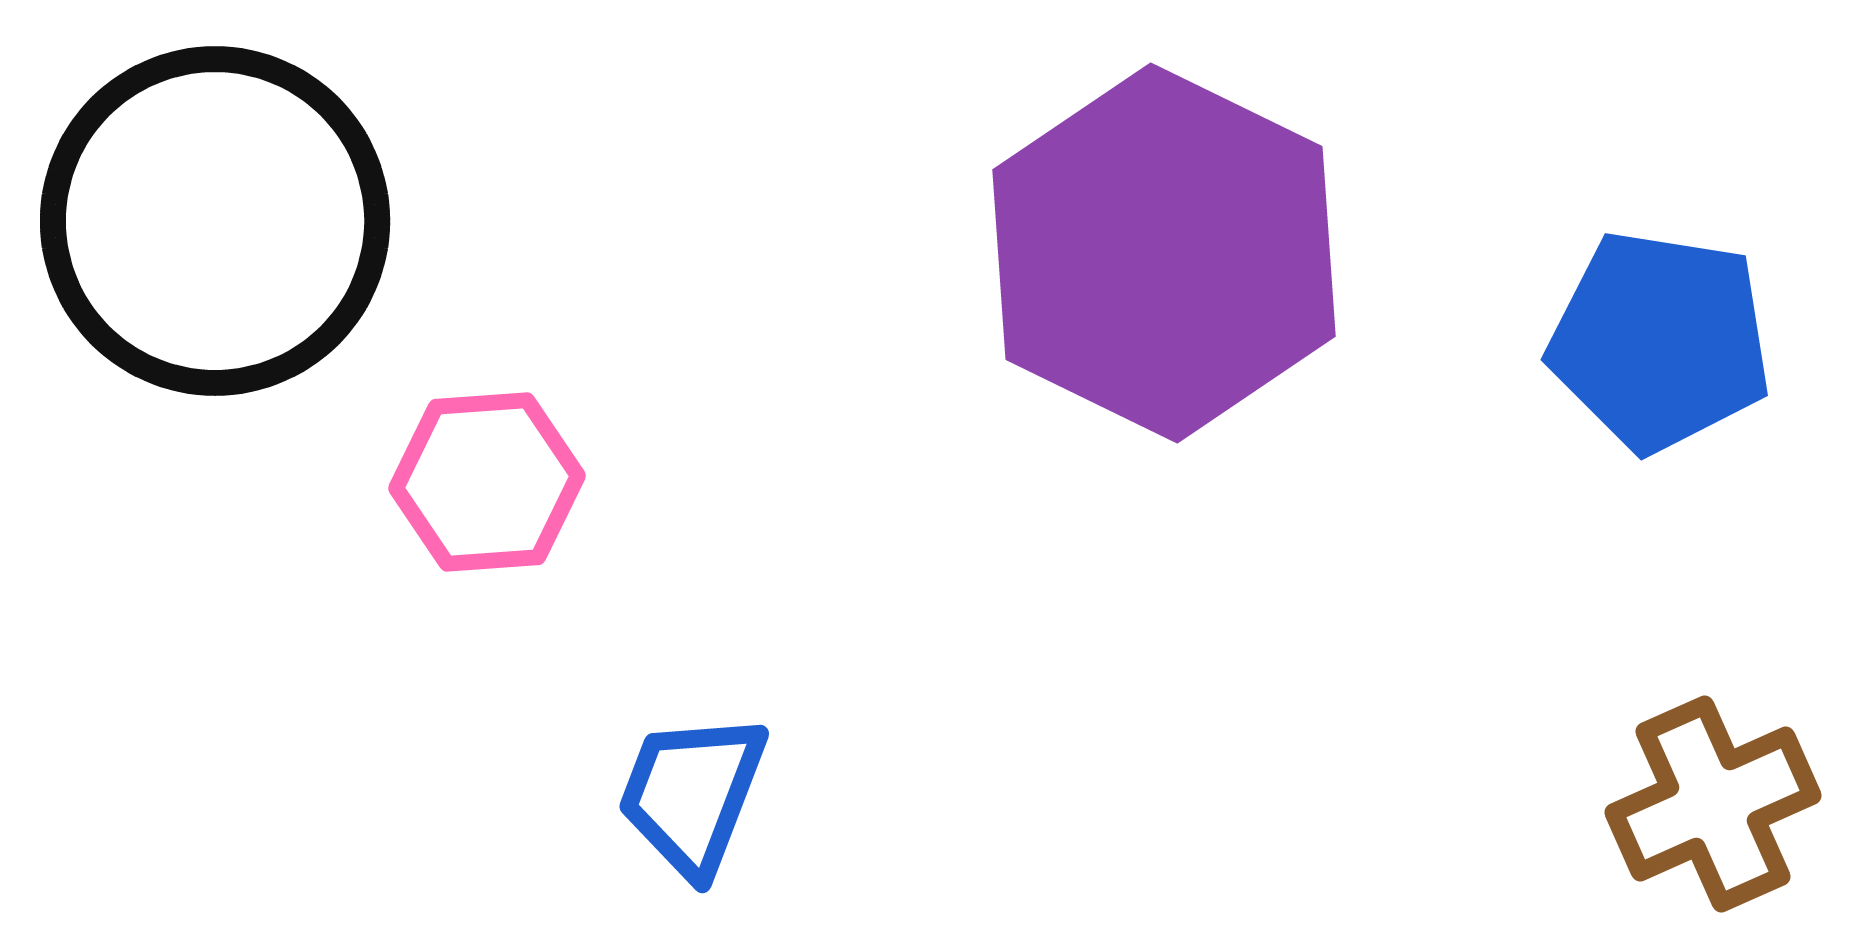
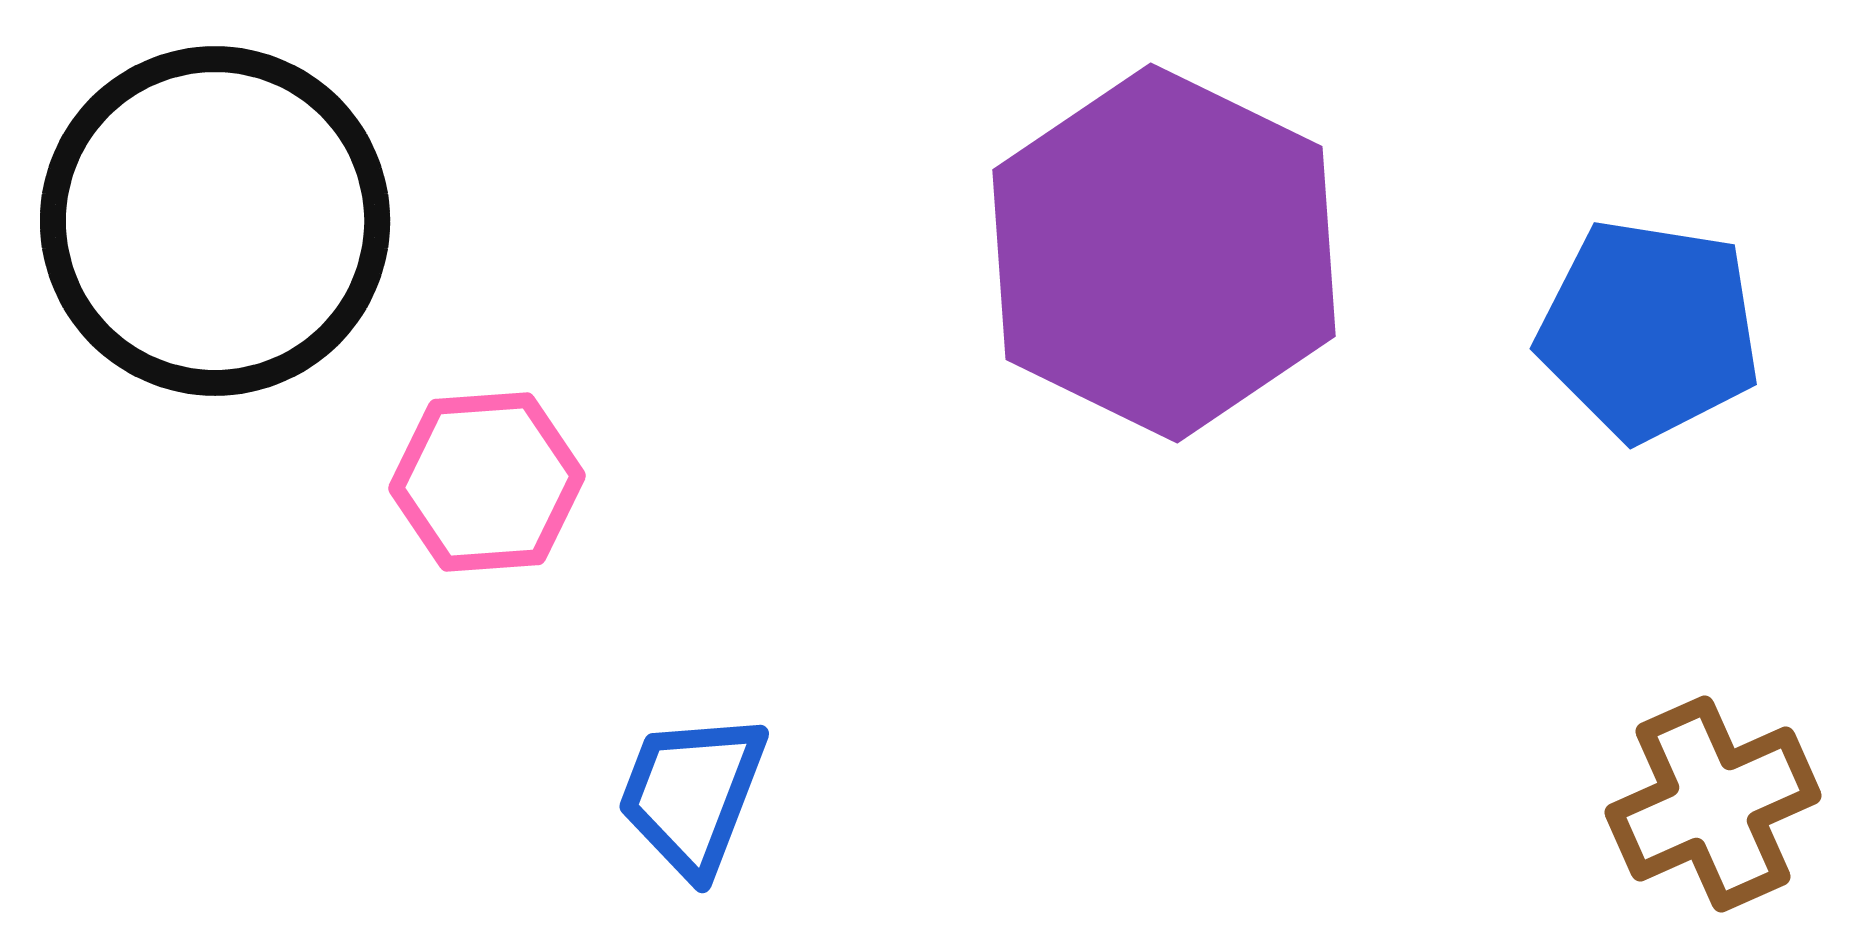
blue pentagon: moved 11 px left, 11 px up
